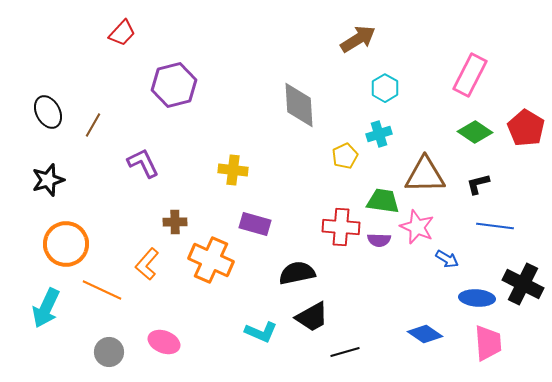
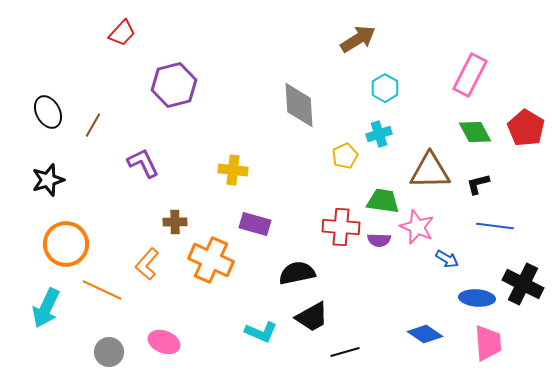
green diamond: rotated 28 degrees clockwise
brown triangle: moved 5 px right, 4 px up
